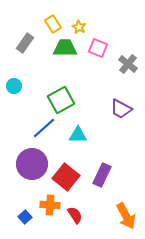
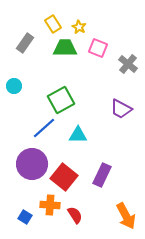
red square: moved 2 px left
blue square: rotated 16 degrees counterclockwise
